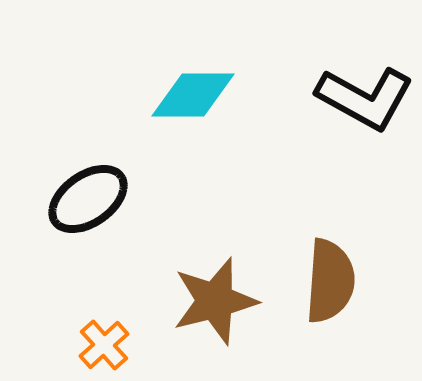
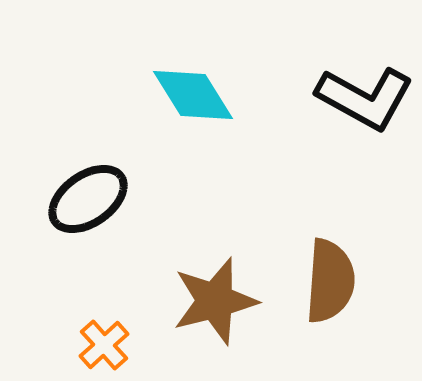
cyan diamond: rotated 58 degrees clockwise
